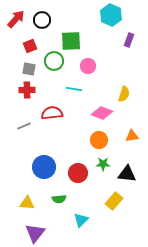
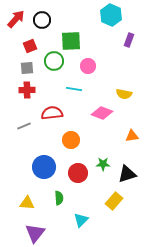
gray square: moved 2 px left, 1 px up; rotated 16 degrees counterclockwise
yellow semicircle: rotated 84 degrees clockwise
orange circle: moved 28 px left
black triangle: rotated 24 degrees counterclockwise
green semicircle: moved 1 px up; rotated 88 degrees counterclockwise
